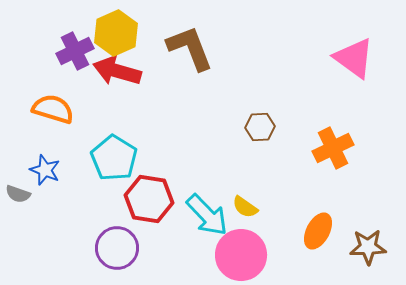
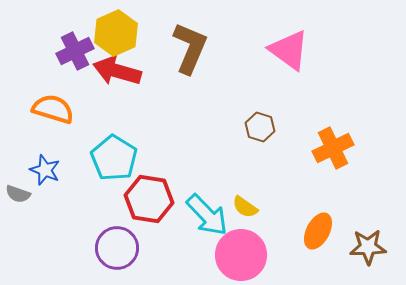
brown L-shape: rotated 44 degrees clockwise
pink triangle: moved 65 px left, 8 px up
brown hexagon: rotated 20 degrees clockwise
